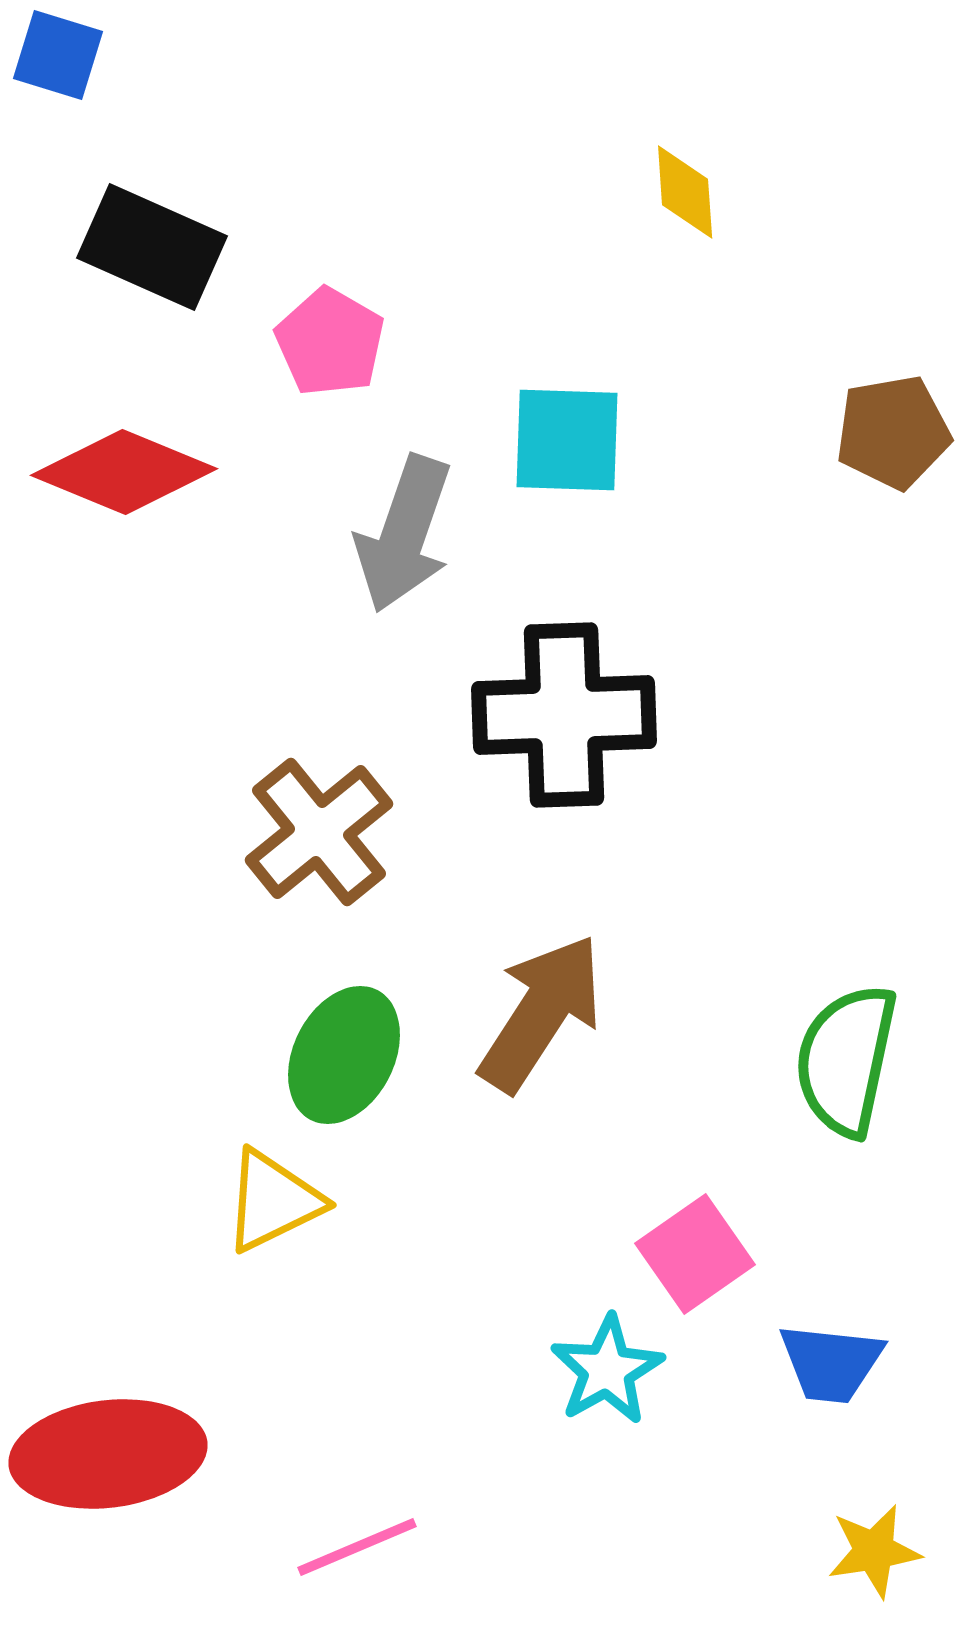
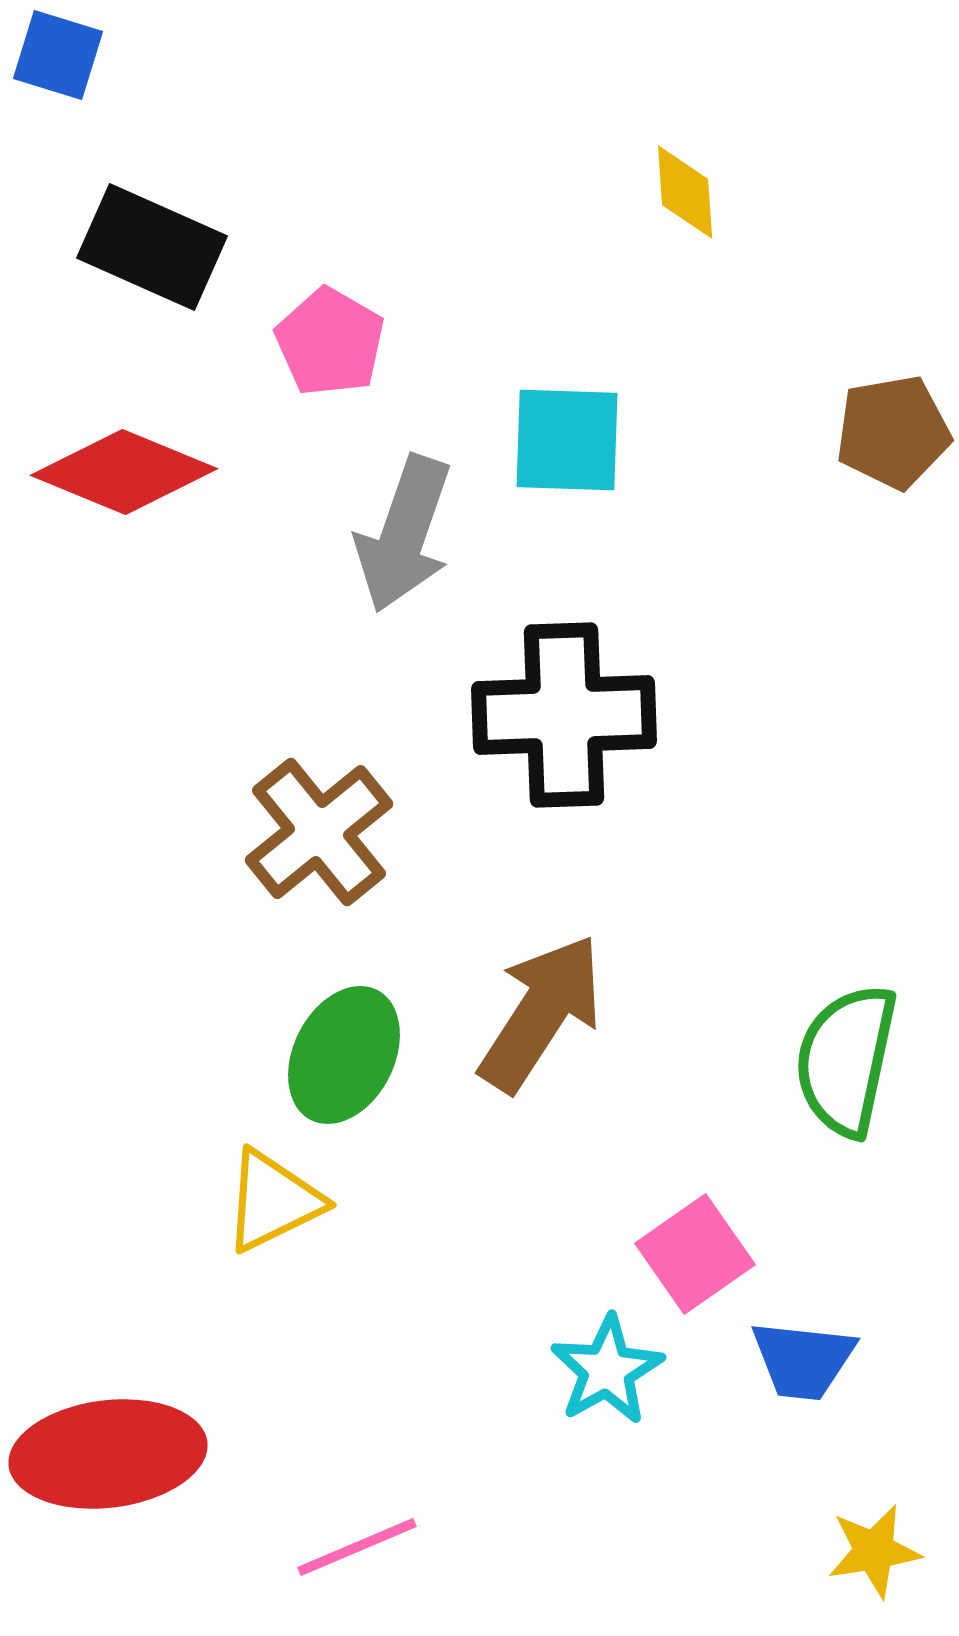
blue trapezoid: moved 28 px left, 3 px up
